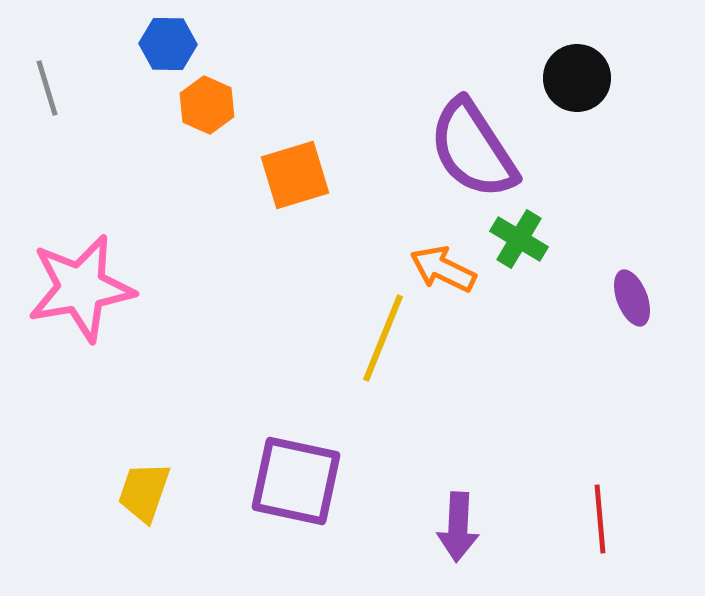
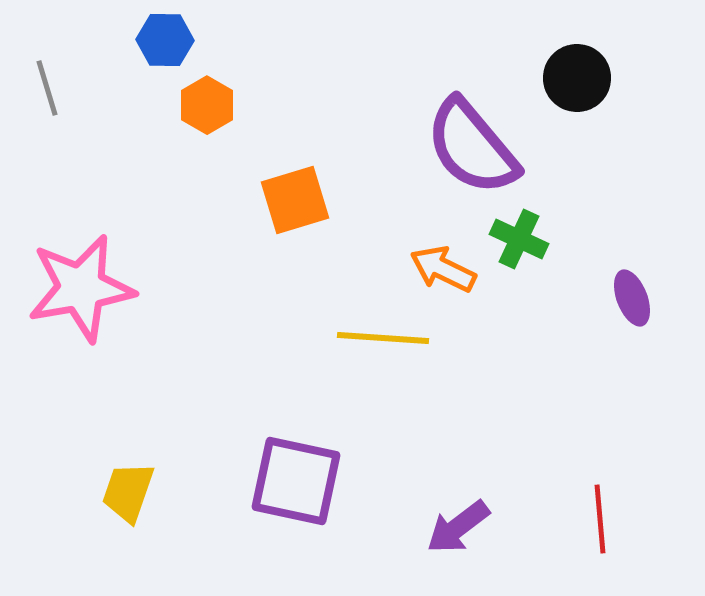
blue hexagon: moved 3 px left, 4 px up
orange hexagon: rotated 6 degrees clockwise
purple semicircle: moved 1 px left, 2 px up; rotated 7 degrees counterclockwise
orange square: moved 25 px down
green cross: rotated 6 degrees counterclockwise
yellow line: rotated 72 degrees clockwise
yellow trapezoid: moved 16 px left
purple arrow: rotated 50 degrees clockwise
